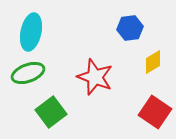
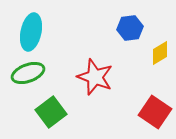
yellow diamond: moved 7 px right, 9 px up
